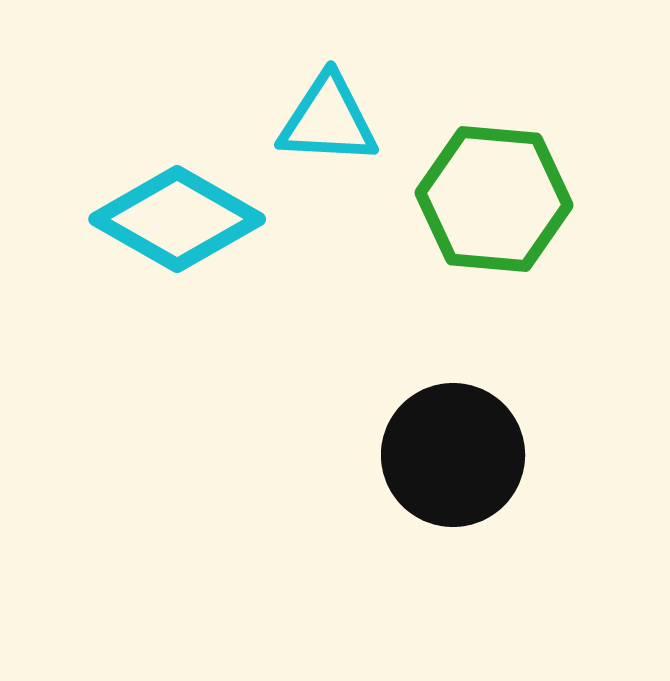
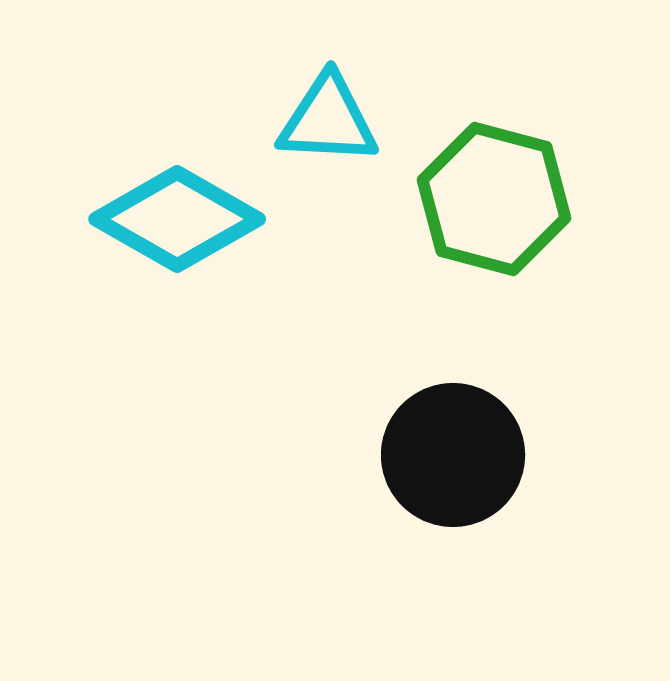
green hexagon: rotated 10 degrees clockwise
